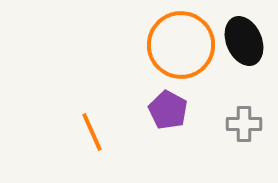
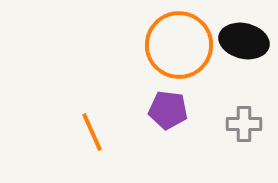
black ellipse: rotated 54 degrees counterclockwise
orange circle: moved 2 px left
purple pentagon: rotated 21 degrees counterclockwise
